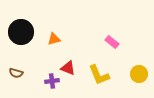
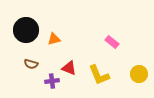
black circle: moved 5 px right, 2 px up
red triangle: moved 1 px right
brown semicircle: moved 15 px right, 9 px up
